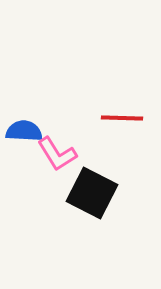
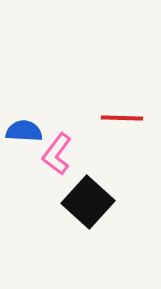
pink L-shape: rotated 69 degrees clockwise
black square: moved 4 px left, 9 px down; rotated 15 degrees clockwise
